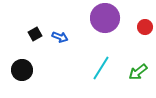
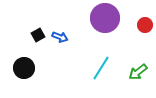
red circle: moved 2 px up
black square: moved 3 px right, 1 px down
black circle: moved 2 px right, 2 px up
